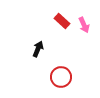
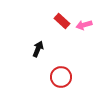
pink arrow: rotated 98 degrees clockwise
